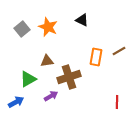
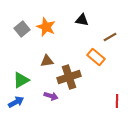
black triangle: rotated 16 degrees counterclockwise
orange star: moved 2 px left
brown line: moved 9 px left, 14 px up
orange rectangle: rotated 60 degrees counterclockwise
green triangle: moved 7 px left, 1 px down
purple arrow: rotated 48 degrees clockwise
red line: moved 1 px up
